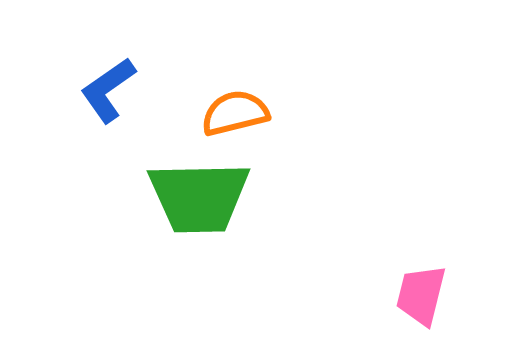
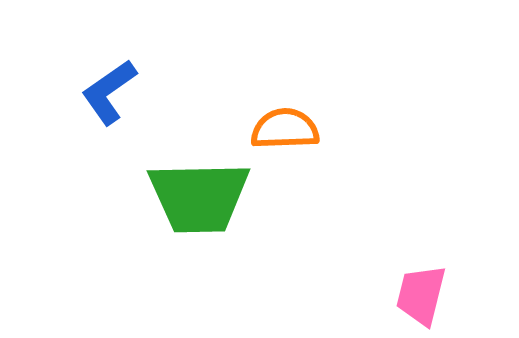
blue L-shape: moved 1 px right, 2 px down
orange semicircle: moved 50 px right, 16 px down; rotated 12 degrees clockwise
